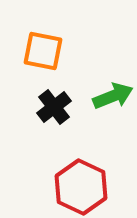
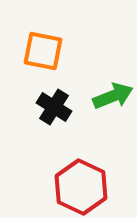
black cross: rotated 20 degrees counterclockwise
